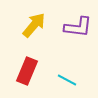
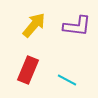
purple L-shape: moved 1 px left, 1 px up
red rectangle: moved 1 px right, 1 px up
